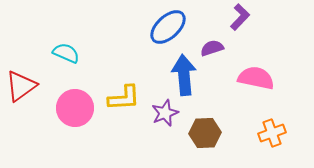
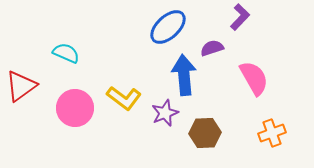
pink semicircle: moved 2 px left; rotated 48 degrees clockwise
yellow L-shape: rotated 40 degrees clockwise
